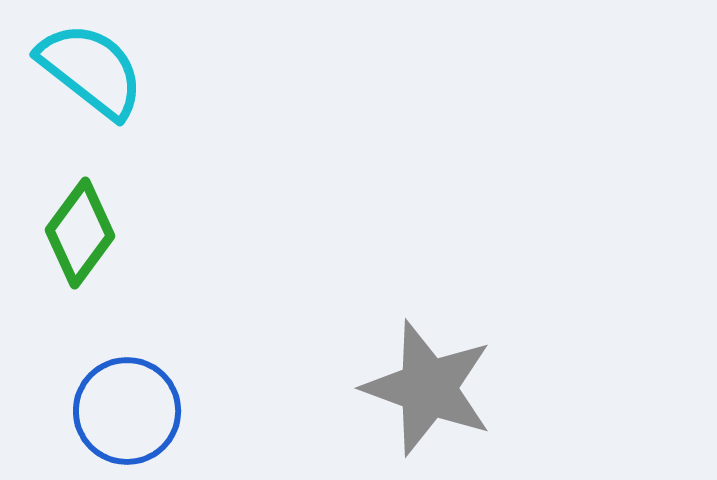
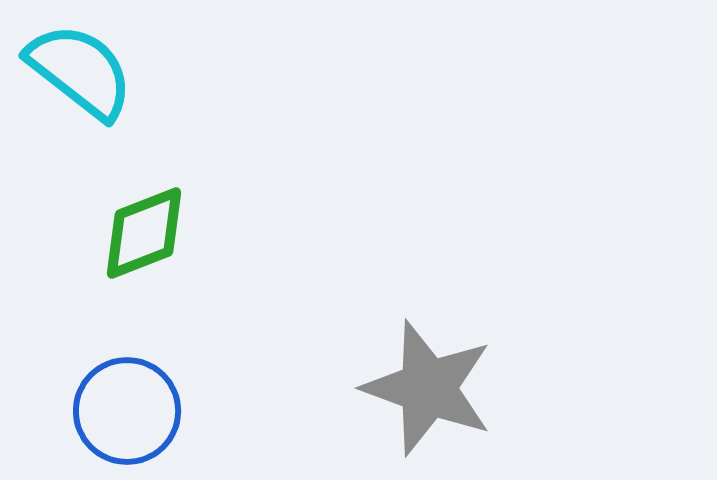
cyan semicircle: moved 11 px left, 1 px down
green diamond: moved 64 px right; rotated 32 degrees clockwise
